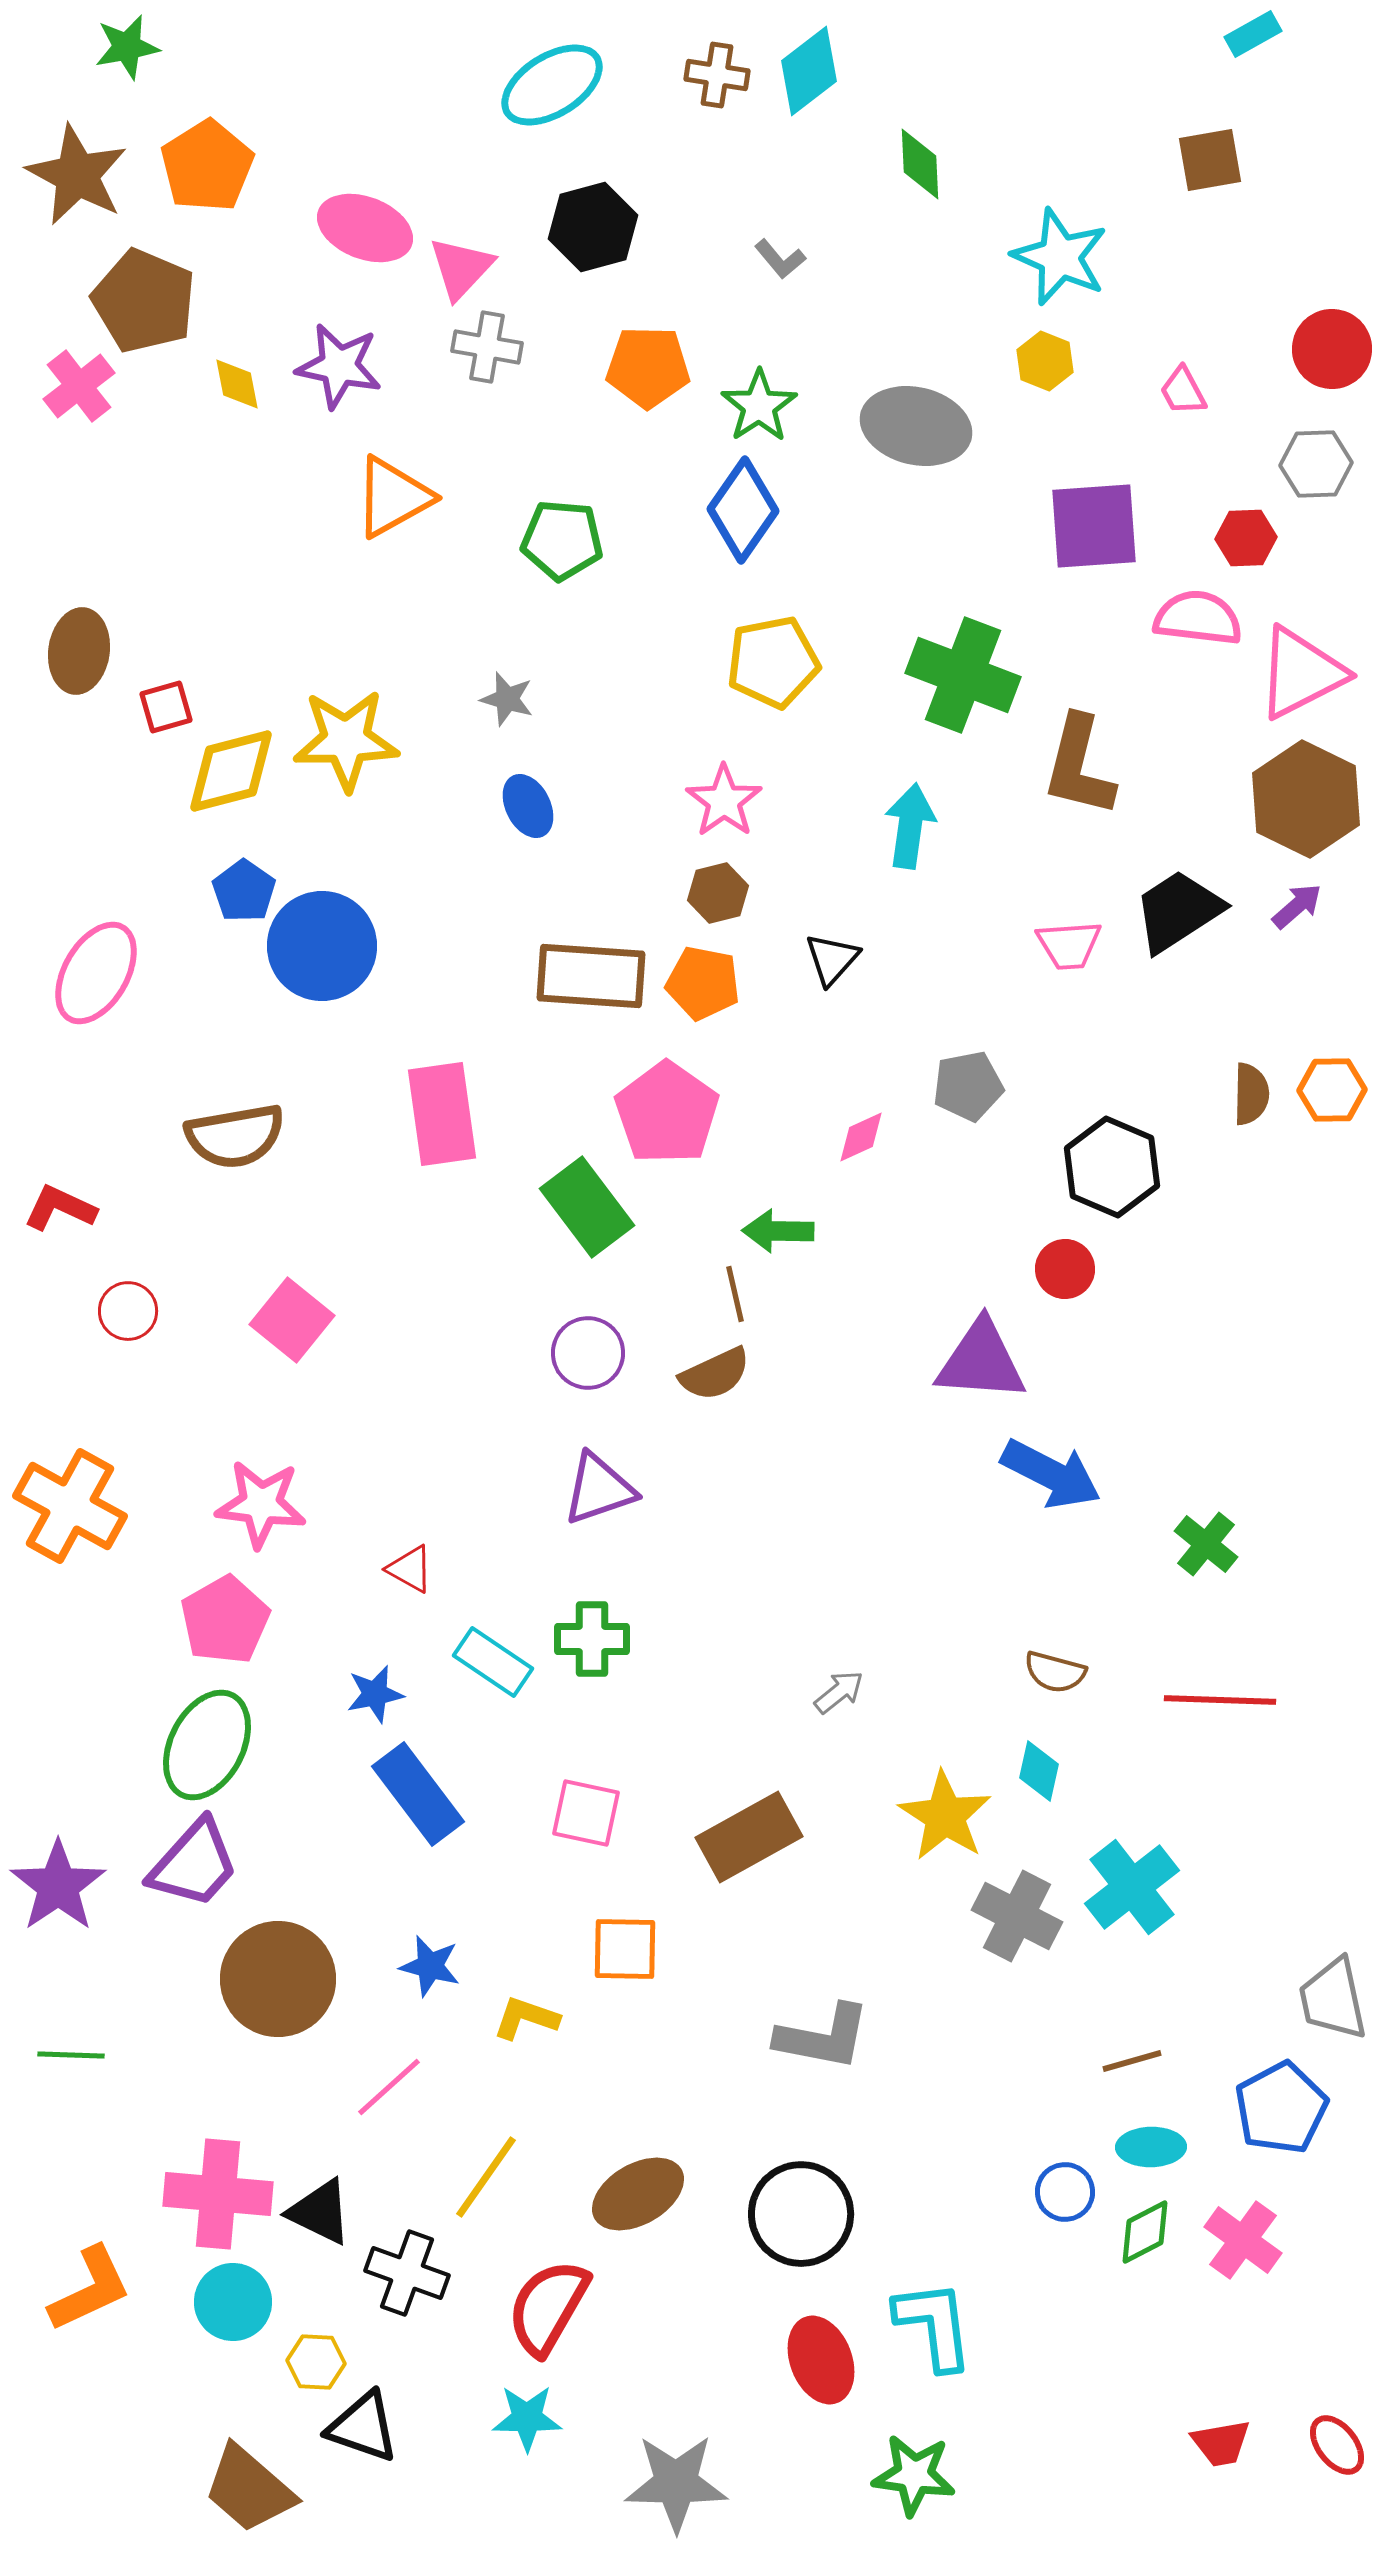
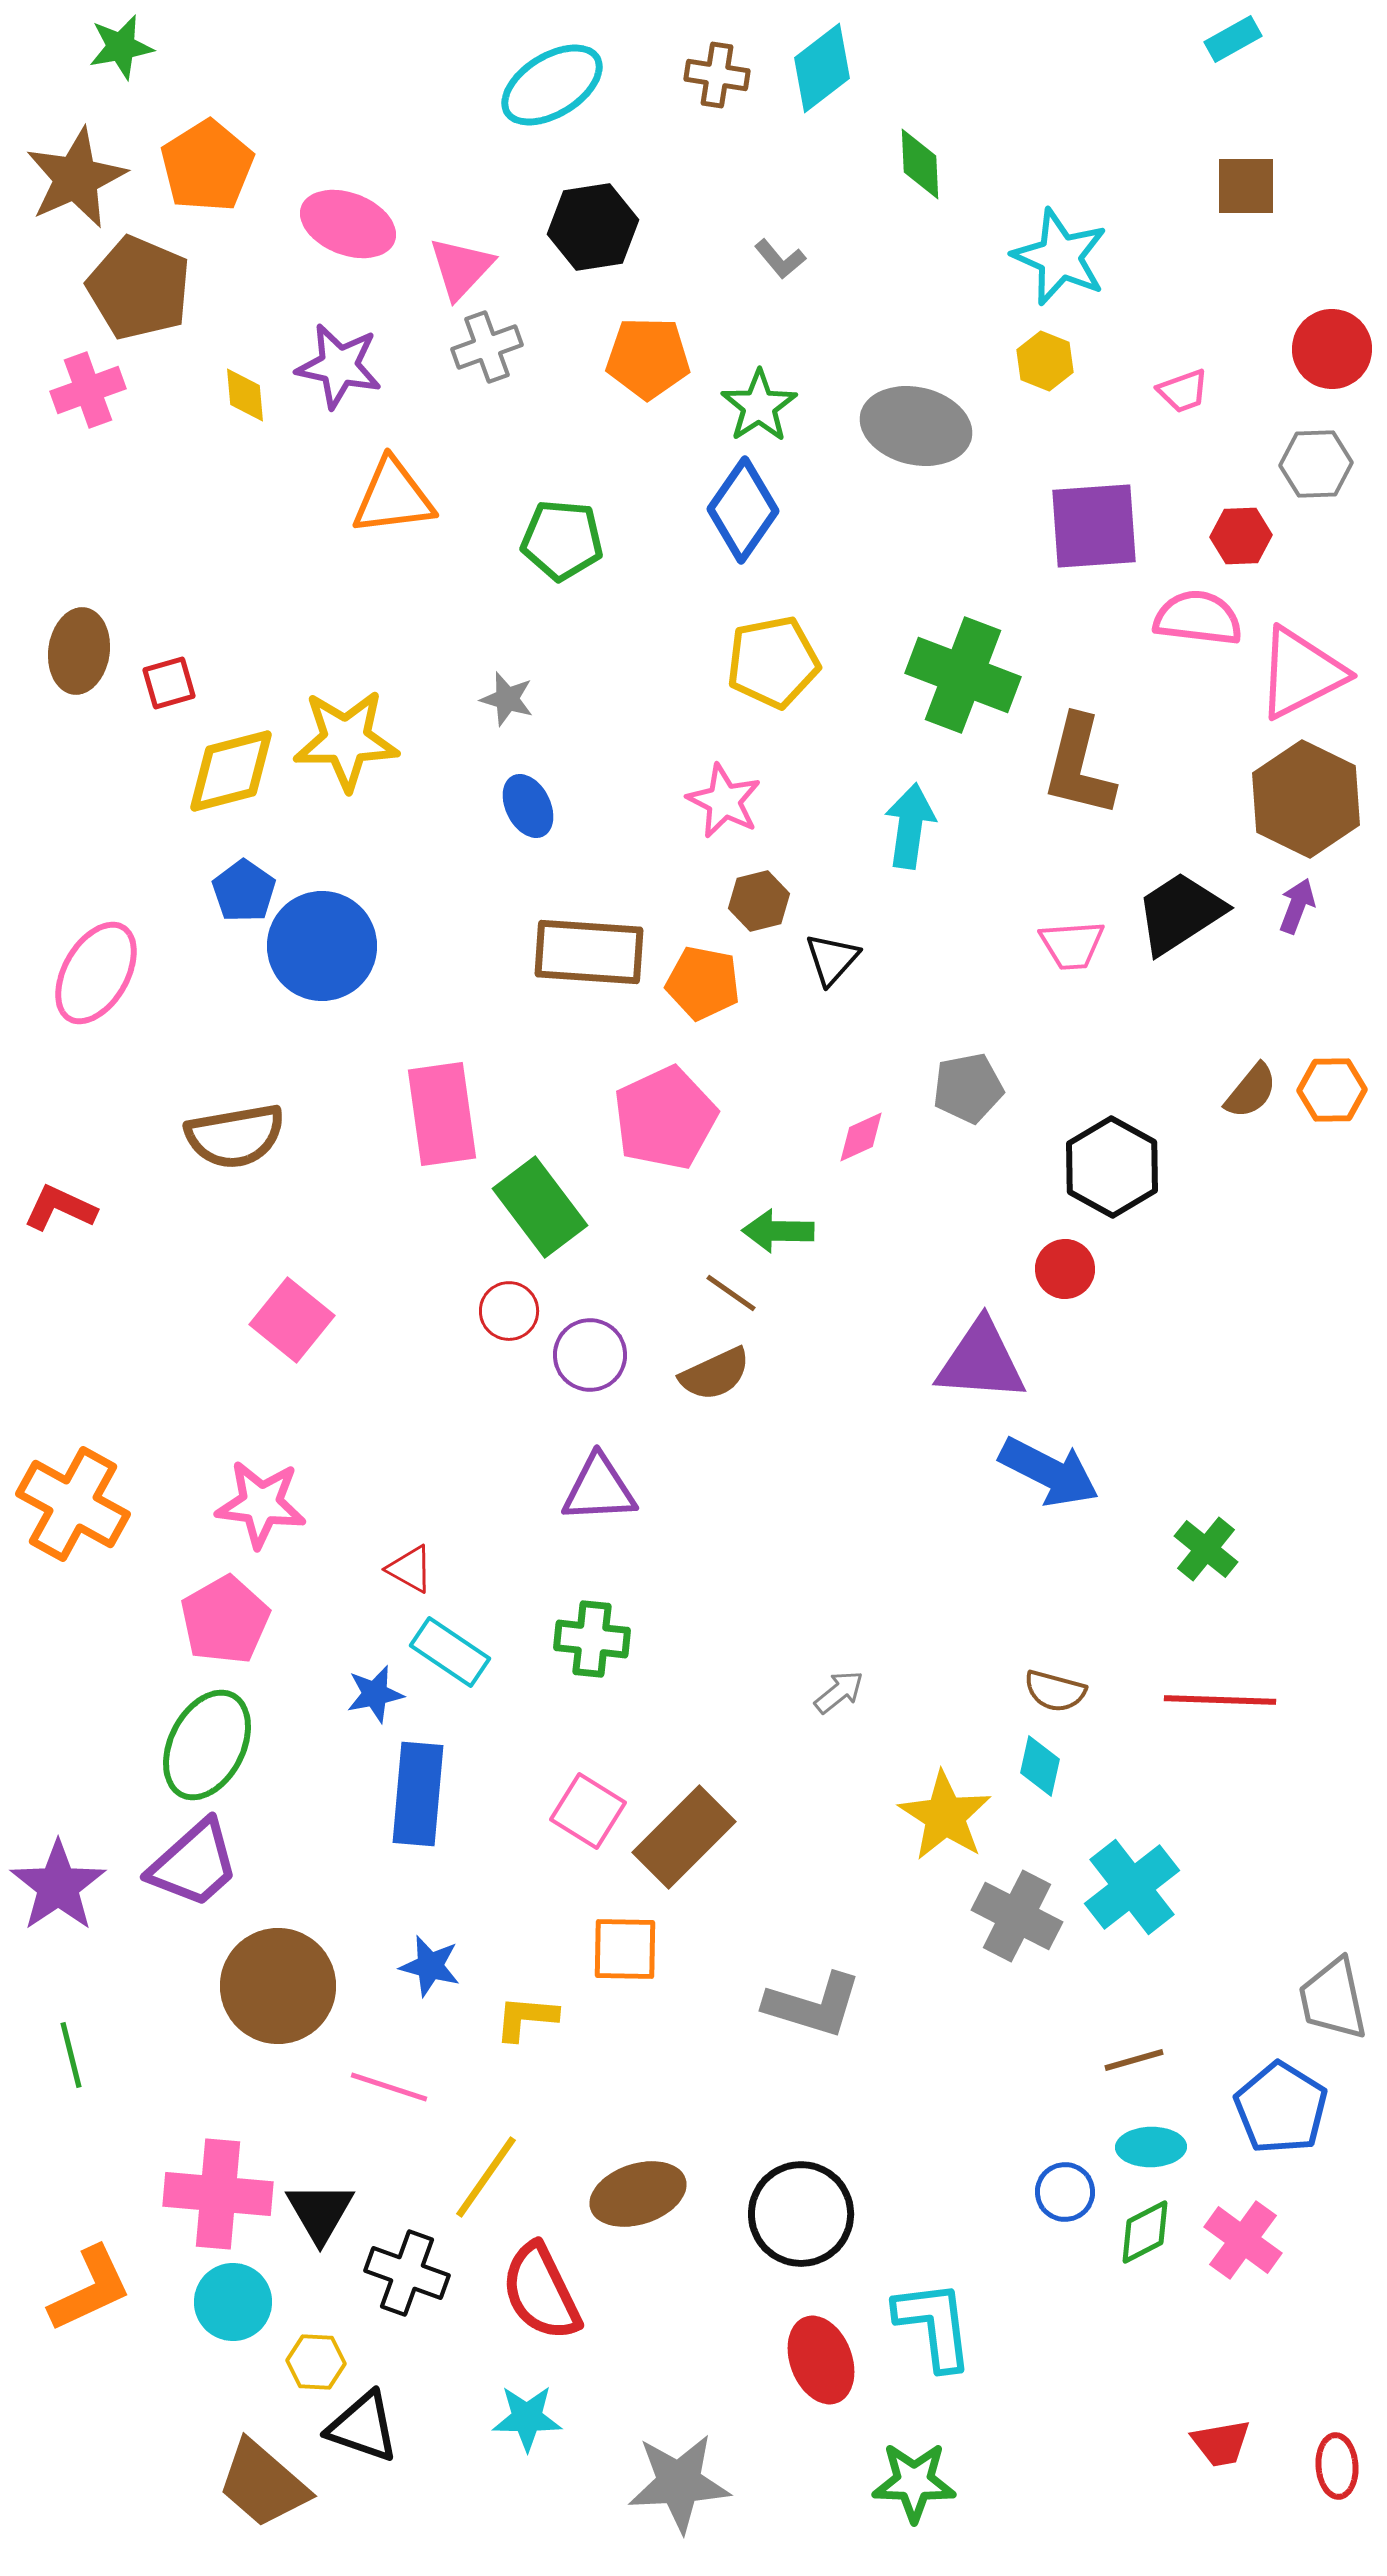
cyan rectangle at (1253, 34): moved 20 px left, 5 px down
green star at (127, 47): moved 6 px left
cyan diamond at (809, 71): moved 13 px right, 3 px up
brown square at (1210, 160): moved 36 px right, 26 px down; rotated 10 degrees clockwise
brown star at (77, 175): moved 1 px left, 3 px down; rotated 20 degrees clockwise
black hexagon at (593, 227): rotated 6 degrees clockwise
pink ellipse at (365, 228): moved 17 px left, 4 px up
brown pentagon at (144, 301): moved 5 px left, 13 px up
gray cross at (487, 347): rotated 30 degrees counterclockwise
orange pentagon at (648, 367): moved 9 px up
yellow diamond at (237, 384): moved 8 px right, 11 px down; rotated 6 degrees clockwise
pink cross at (79, 386): moved 9 px right, 4 px down; rotated 18 degrees clockwise
pink trapezoid at (1183, 391): rotated 82 degrees counterclockwise
orange triangle at (393, 497): rotated 22 degrees clockwise
red hexagon at (1246, 538): moved 5 px left, 2 px up
red square at (166, 707): moved 3 px right, 24 px up
pink star at (724, 801): rotated 10 degrees counterclockwise
brown hexagon at (718, 893): moved 41 px right, 8 px down
purple arrow at (1297, 906): rotated 28 degrees counterclockwise
black trapezoid at (1178, 911): moved 2 px right, 2 px down
pink trapezoid at (1069, 945): moved 3 px right
brown rectangle at (591, 976): moved 2 px left, 24 px up
gray pentagon at (968, 1086): moved 2 px down
brown semicircle at (1251, 1094): moved 3 px up; rotated 38 degrees clockwise
pink pentagon at (667, 1113): moved 2 px left, 5 px down; rotated 12 degrees clockwise
black hexagon at (1112, 1167): rotated 6 degrees clockwise
green rectangle at (587, 1207): moved 47 px left
brown line at (735, 1294): moved 4 px left, 1 px up; rotated 42 degrees counterclockwise
red circle at (128, 1311): moved 381 px right
purple circle at (588, 1353): moved 2 px right, 2 px down
blue arrow at (1051, 1474): moved 2 px left, 2 px up
purple triangle at (599, 1489): rotated 16 degrees clockwise
orange cross at (70, 1506): moved 3 px right, 2 px up
green cross at (1206, 1544): moved 5 px down
green cross at (592, 1639): rotated 6 degrees clockwise
cyan rectangle at (493, 1662): moved 43 px left, 10 px up
brown semicircle at (1055, 1672): moved 19 px down
cyan diamond at (1039, 1771): moved 1 px right, 5 px up
blue rectangle at (418, 1794): rotated 42 degrees clockwise
pink square at (586, 1813): moved 2 px right, 2 px up; rotated 20 degrees clockwise
brown rectangle at (749, 1837): moved 65 px left; rotated 16 degrees counterclockwise
purple trapezoid at (194, 1864): rotated 6 degrees clockwise
brown circle at (278, 1979): moved 7 px down
yellow L-shape at (526, 2018): rotated 14 degrees counterclockwise
gray L-shape at (823, 2037): moved 10 px left, 32 px up; rotated 6 degrees clockwise
green line at (71, 2055): rotated 74 degrees clockwise
brown line at (1132, 2061): moved 2 px right, 1 px up
pink line at (389, 2087): rotated 60 degrees clockwise
blue pentagon at (1281, 2108): rotated 12 degrees counterclockwise
brown ellipse at (638, 2194): rotated 12 degrees clockwise
black triangle at (320, 2212): rotated 34 degrees clockwise
red semicircle at (548, 2307): moved 7 px left, 15 px up; rotated 56 degrees counterclockwise
red ellipse at (1337, 2445): moved 21 px down; rotated 34 degrees clockwise
green star at (914, 2475): moved 7 px down; rotated 6 degrees counterclockwise
gray star at (676, 2483): moved 3 px right; rotated 4 degrees counterclockwise
brown trapezoid at (249, 2489): moved 14 px right, 5 px up
